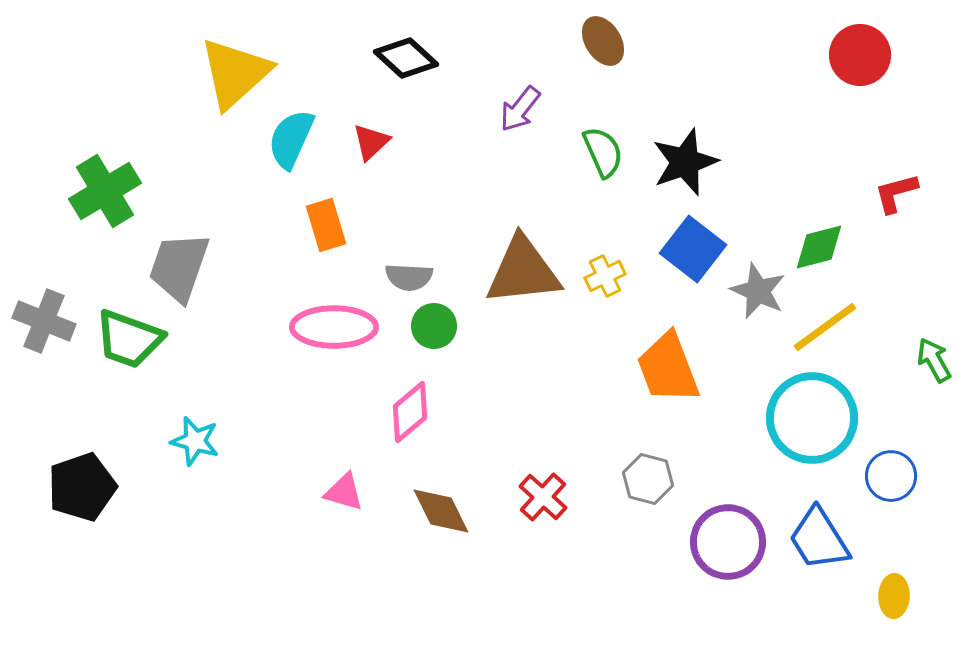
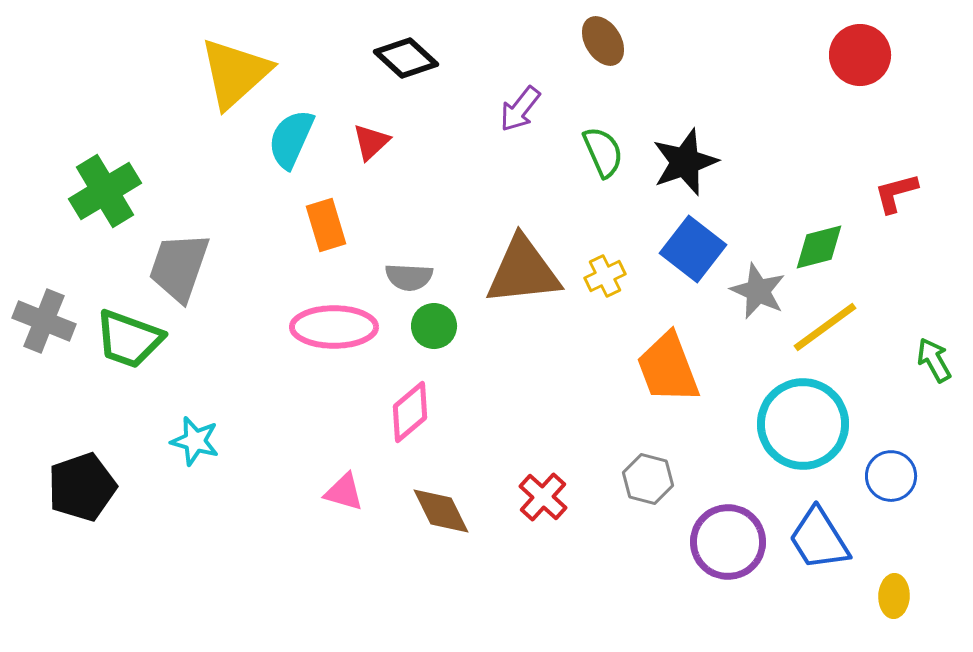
cyan circle: moved 9 px left, 6 px down
